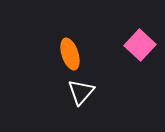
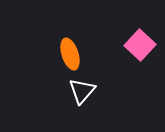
white triangle: moved 1 px right, 1 px up
